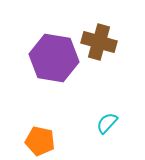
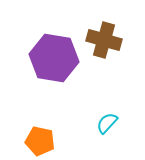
brown cross: moved 5 px right, 2 px up
